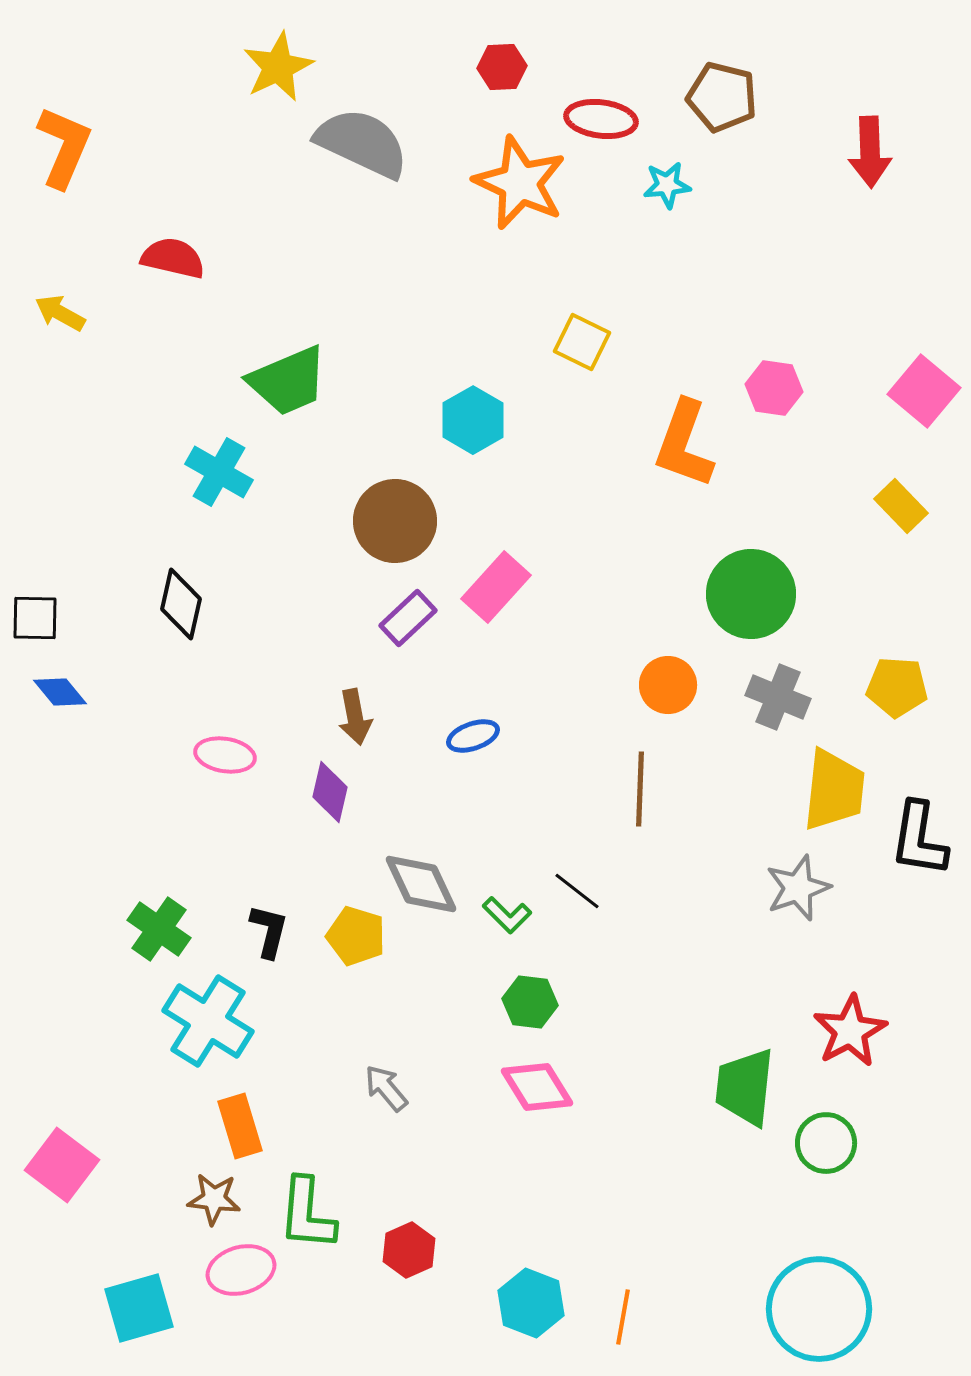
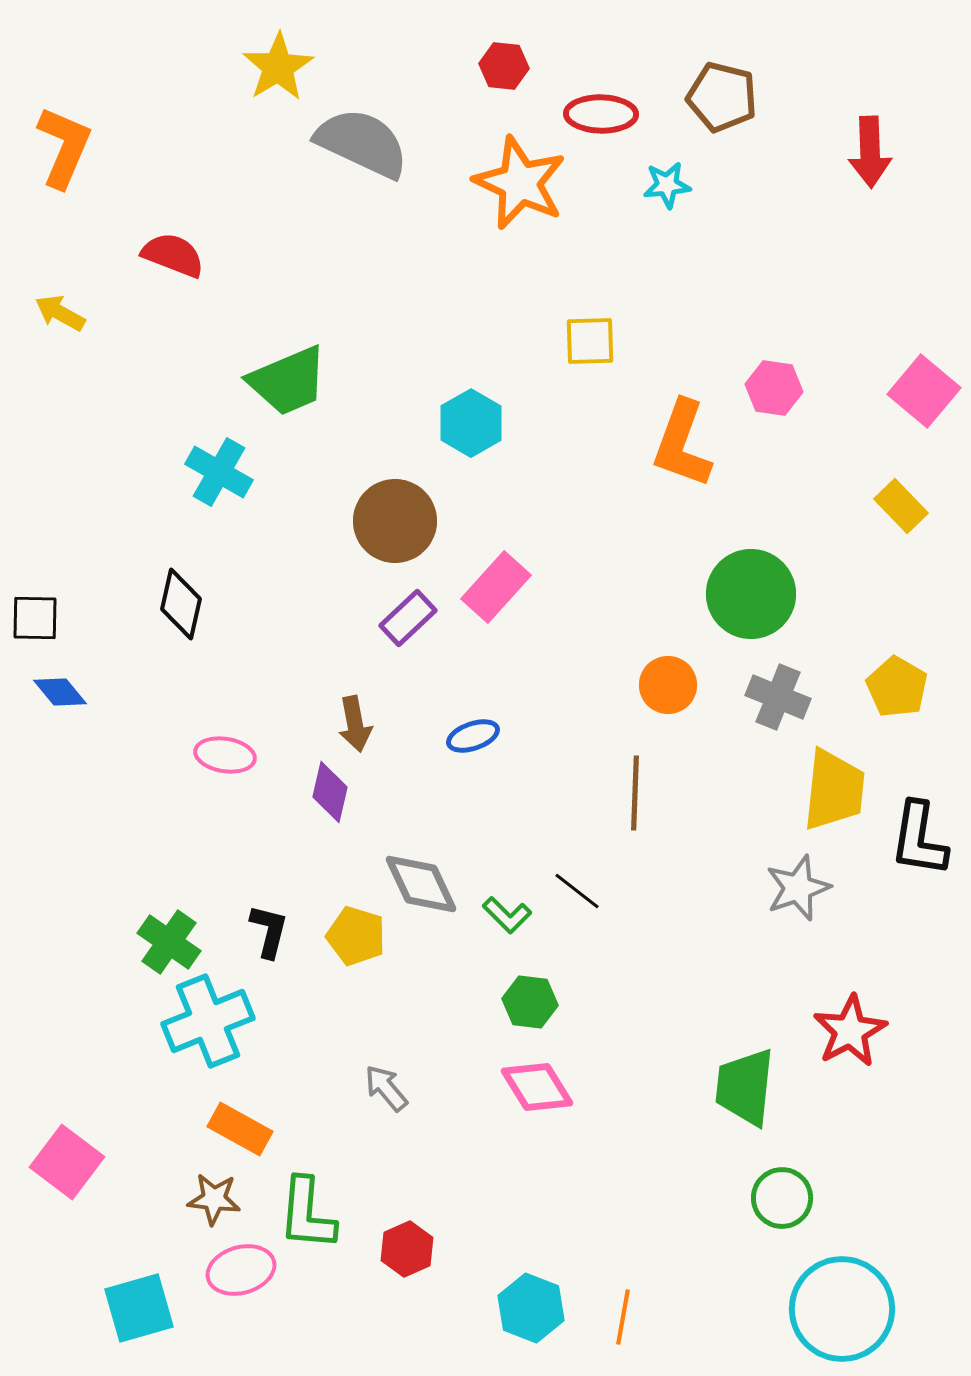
yellow star at (278, 67): rotated 6 degrees counterclockwise
red hexagon at (502, 67): moved 2 px right, 1 px up; rotated 9 degrees clockwise
red ellipse at (601, 119): moved 5 px up; rotated 6 degrees counterclockwise
red semicircle at (173, 258): moved 3 px up; rotated 8 degrees clockwise
yellow square at (582, 342): moved 8 px right, 1 px up; rotated 28 degrees counterclockwise
cyan hexagon at (473, 420): moved 2 px left, 3 px down
orange L-shape at (684, 444): moved 2 px left
yellow pentagon at (897, 687): rotated 26 degrees clockwise
brown arrow at (355, 717): moved 7 px down
brown line at (640, 789): moved 5 px left, 4 px down
green cross at (159, 929): moved 10 px right, 13 px down
cyan cross at (208, 1021): rotated 36 degrees clockwise
orange rectangle at (240, 1126): moved 3 px down; rotated 44 degrees counterclockwise
green circle at (826, 1143): moved 44 px left, 55 px down
pink square at (62, 1165): moved 5 px right, 3 px up
red hexagon at (409, 1250): moved 2 px left, 1 px up
cyan hexagon at (531, 1303): moved 5 px down
cyan circle at (819, 1309): moved 23 px right
